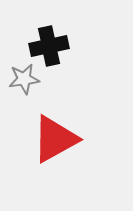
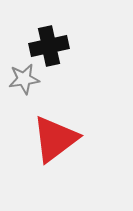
red triangle: rotated 8 degrees counterclockwise
